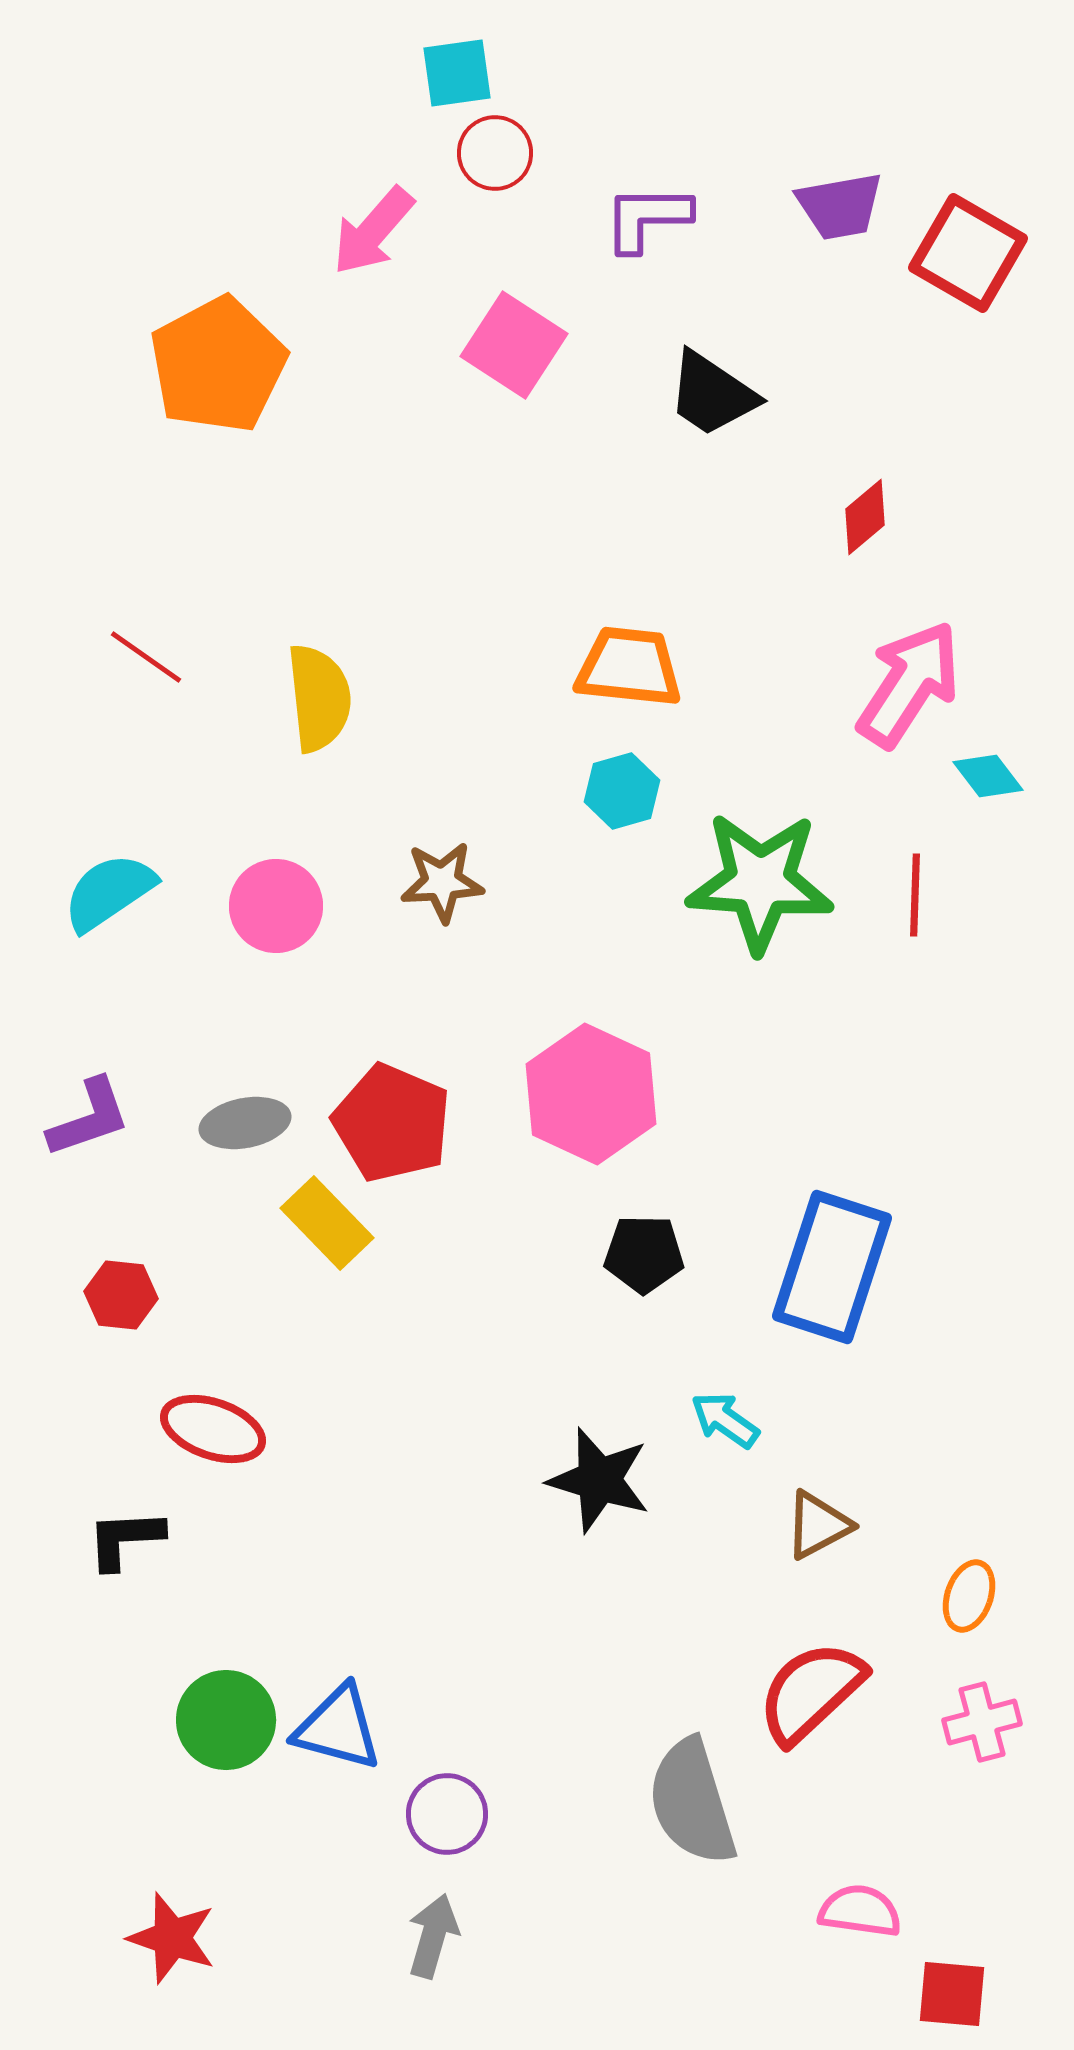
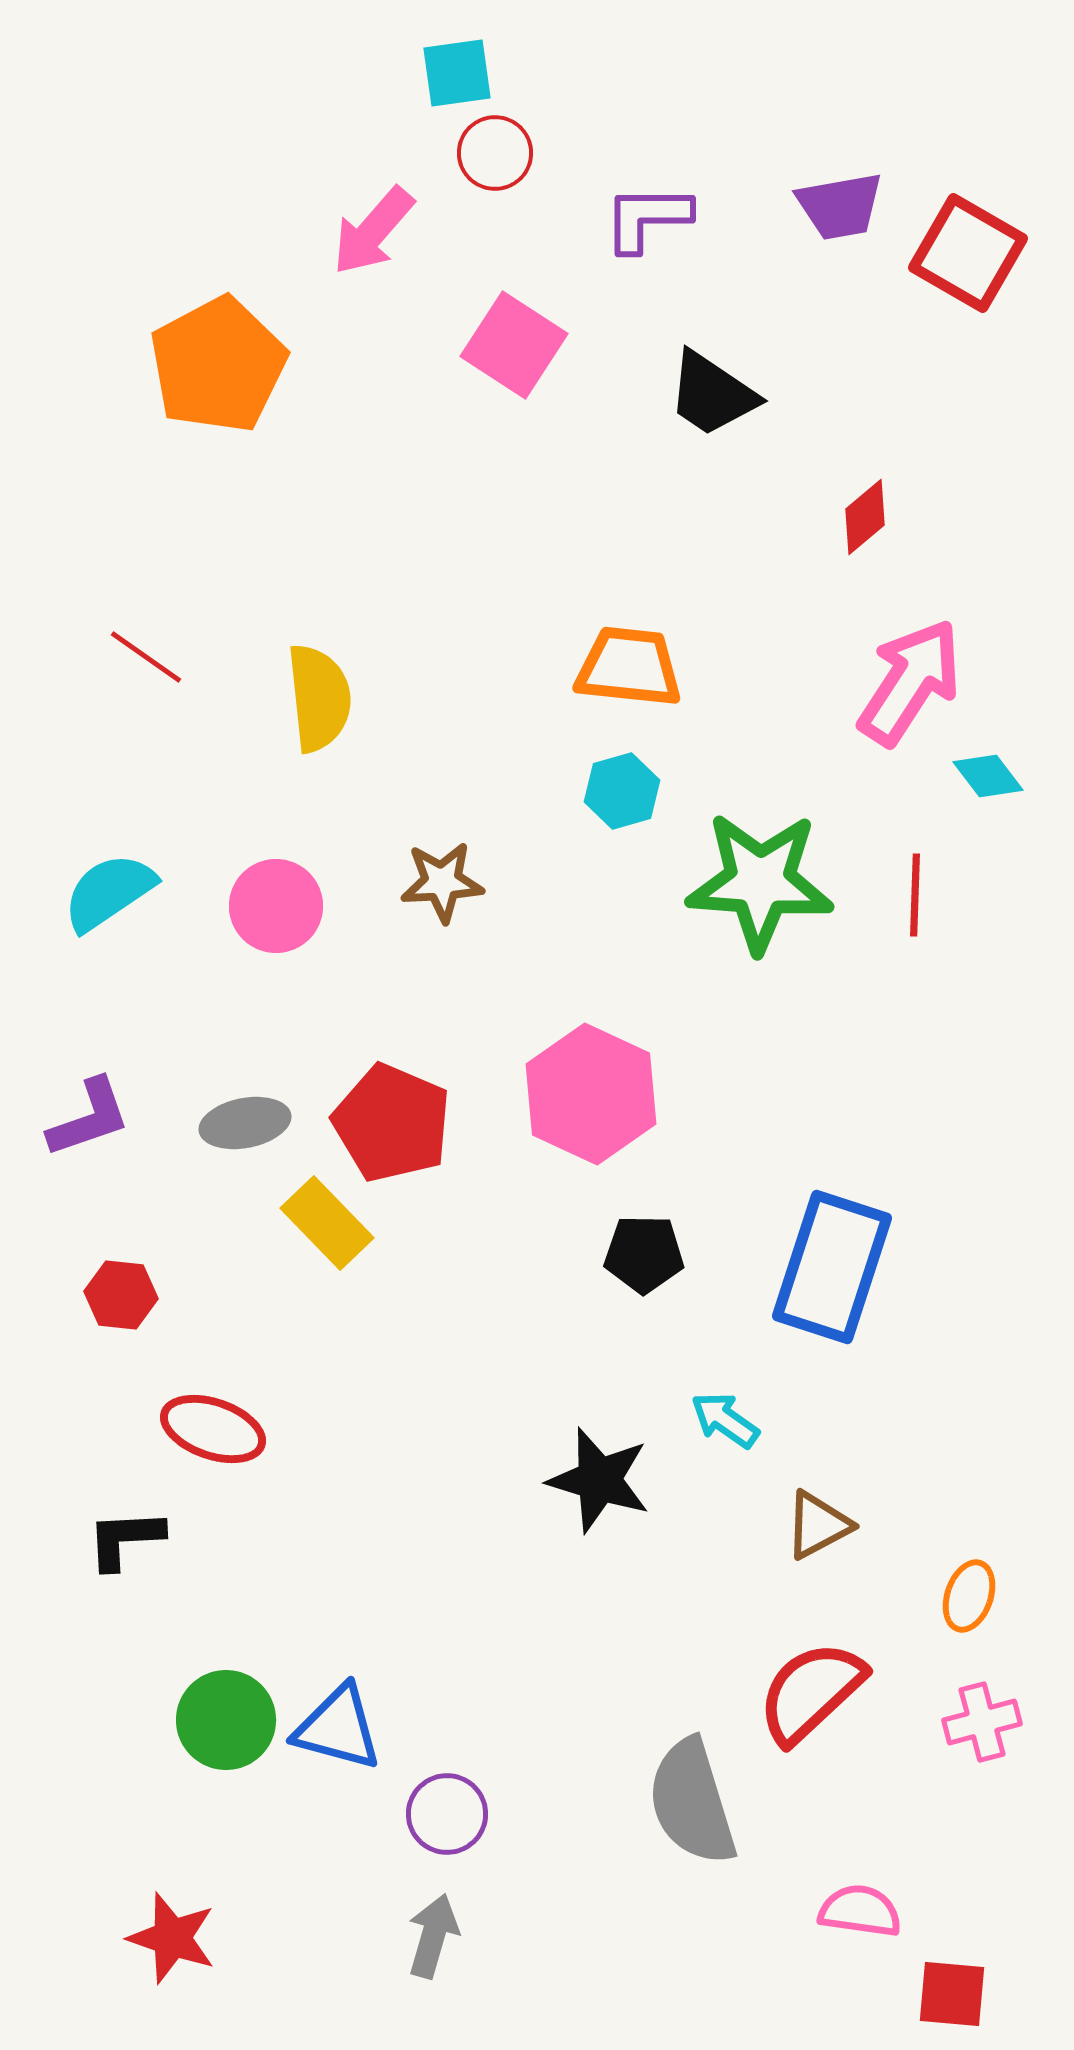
pink arrow at (909, 684): moved 1 px right, 2 px up
